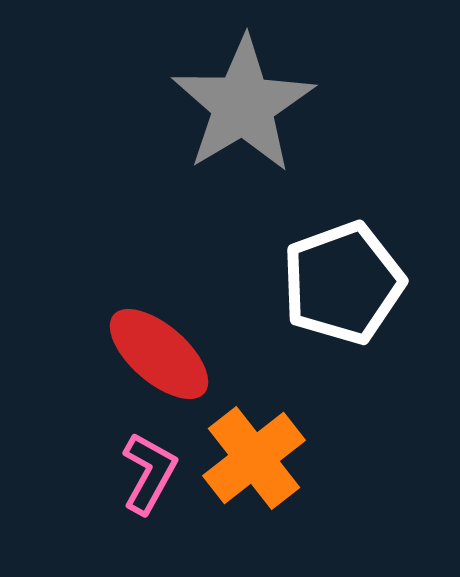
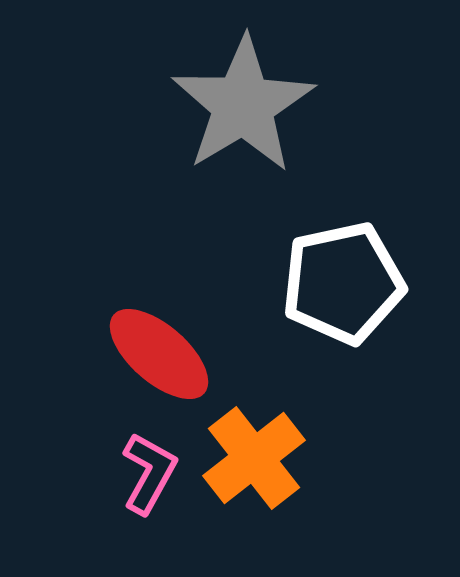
white pentagon: rotated 8 degrees clockwise
